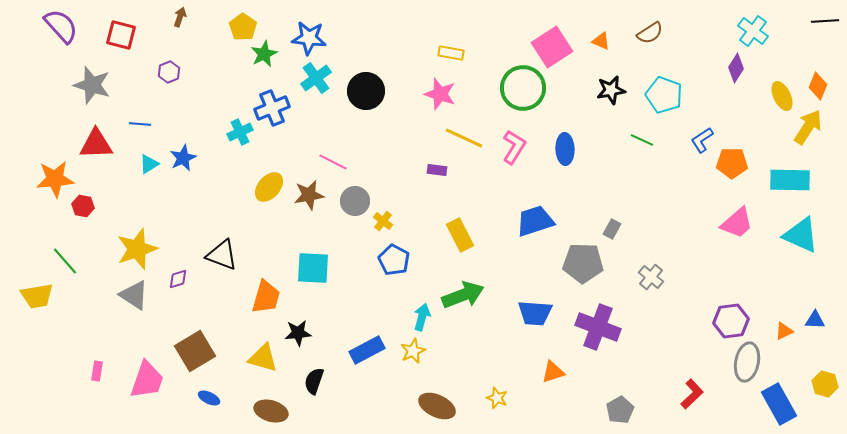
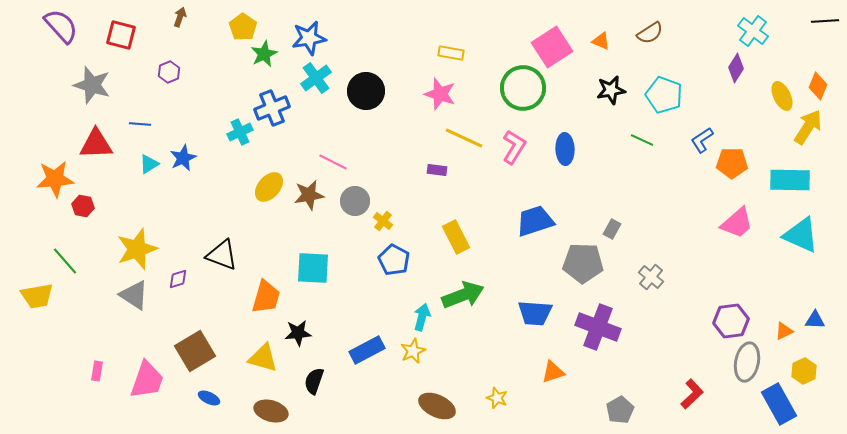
blue star at (309, 38): rotated 16 degrees counterclockwise
yellow rectangle at (460, 235): moved 4 px left, 2 px down
yellow hexagon at (825, 384): moved 21 px left, 13 px up; rotated 20 degrees clockwise
